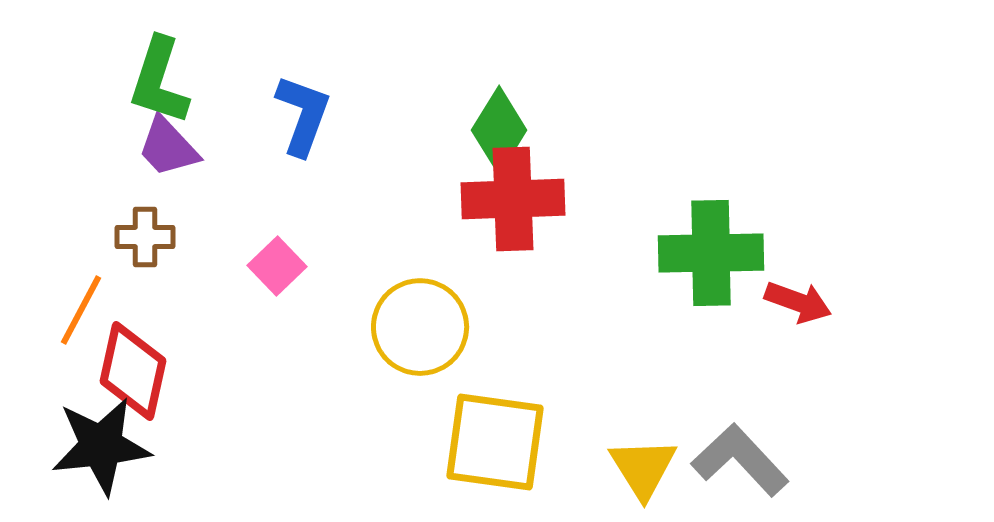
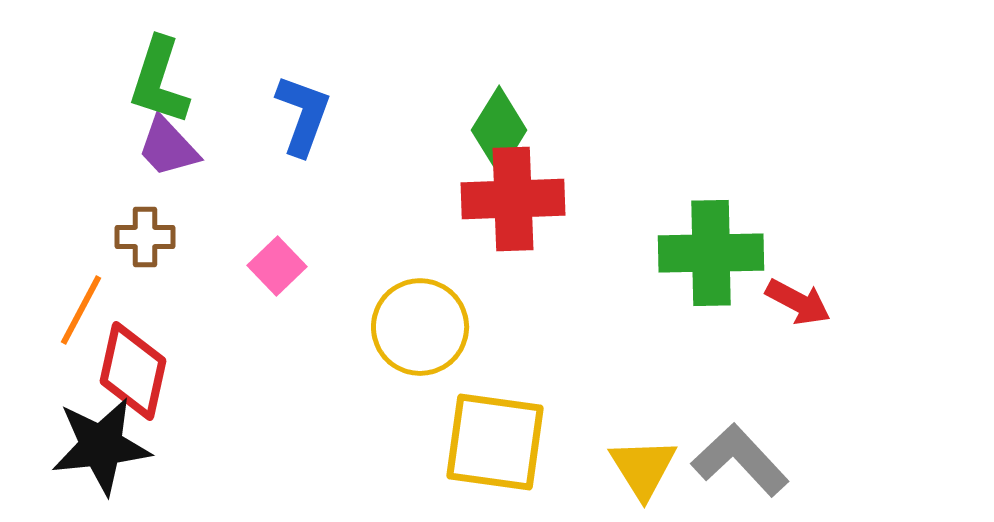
red arrow: rotated 8 degrees clockwise
